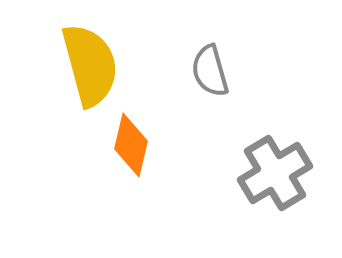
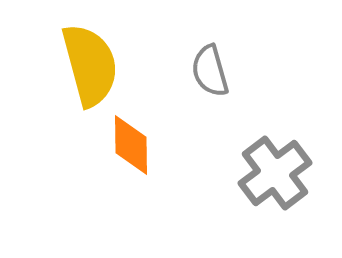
orange diamond: rotated 14 degrees counterclockwise
gray cross: rotated 6 degrees counterclockwise
